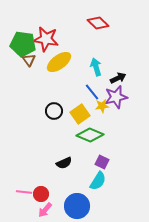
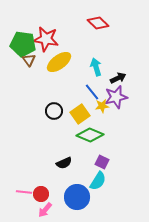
blue circle: moved 9 px up
